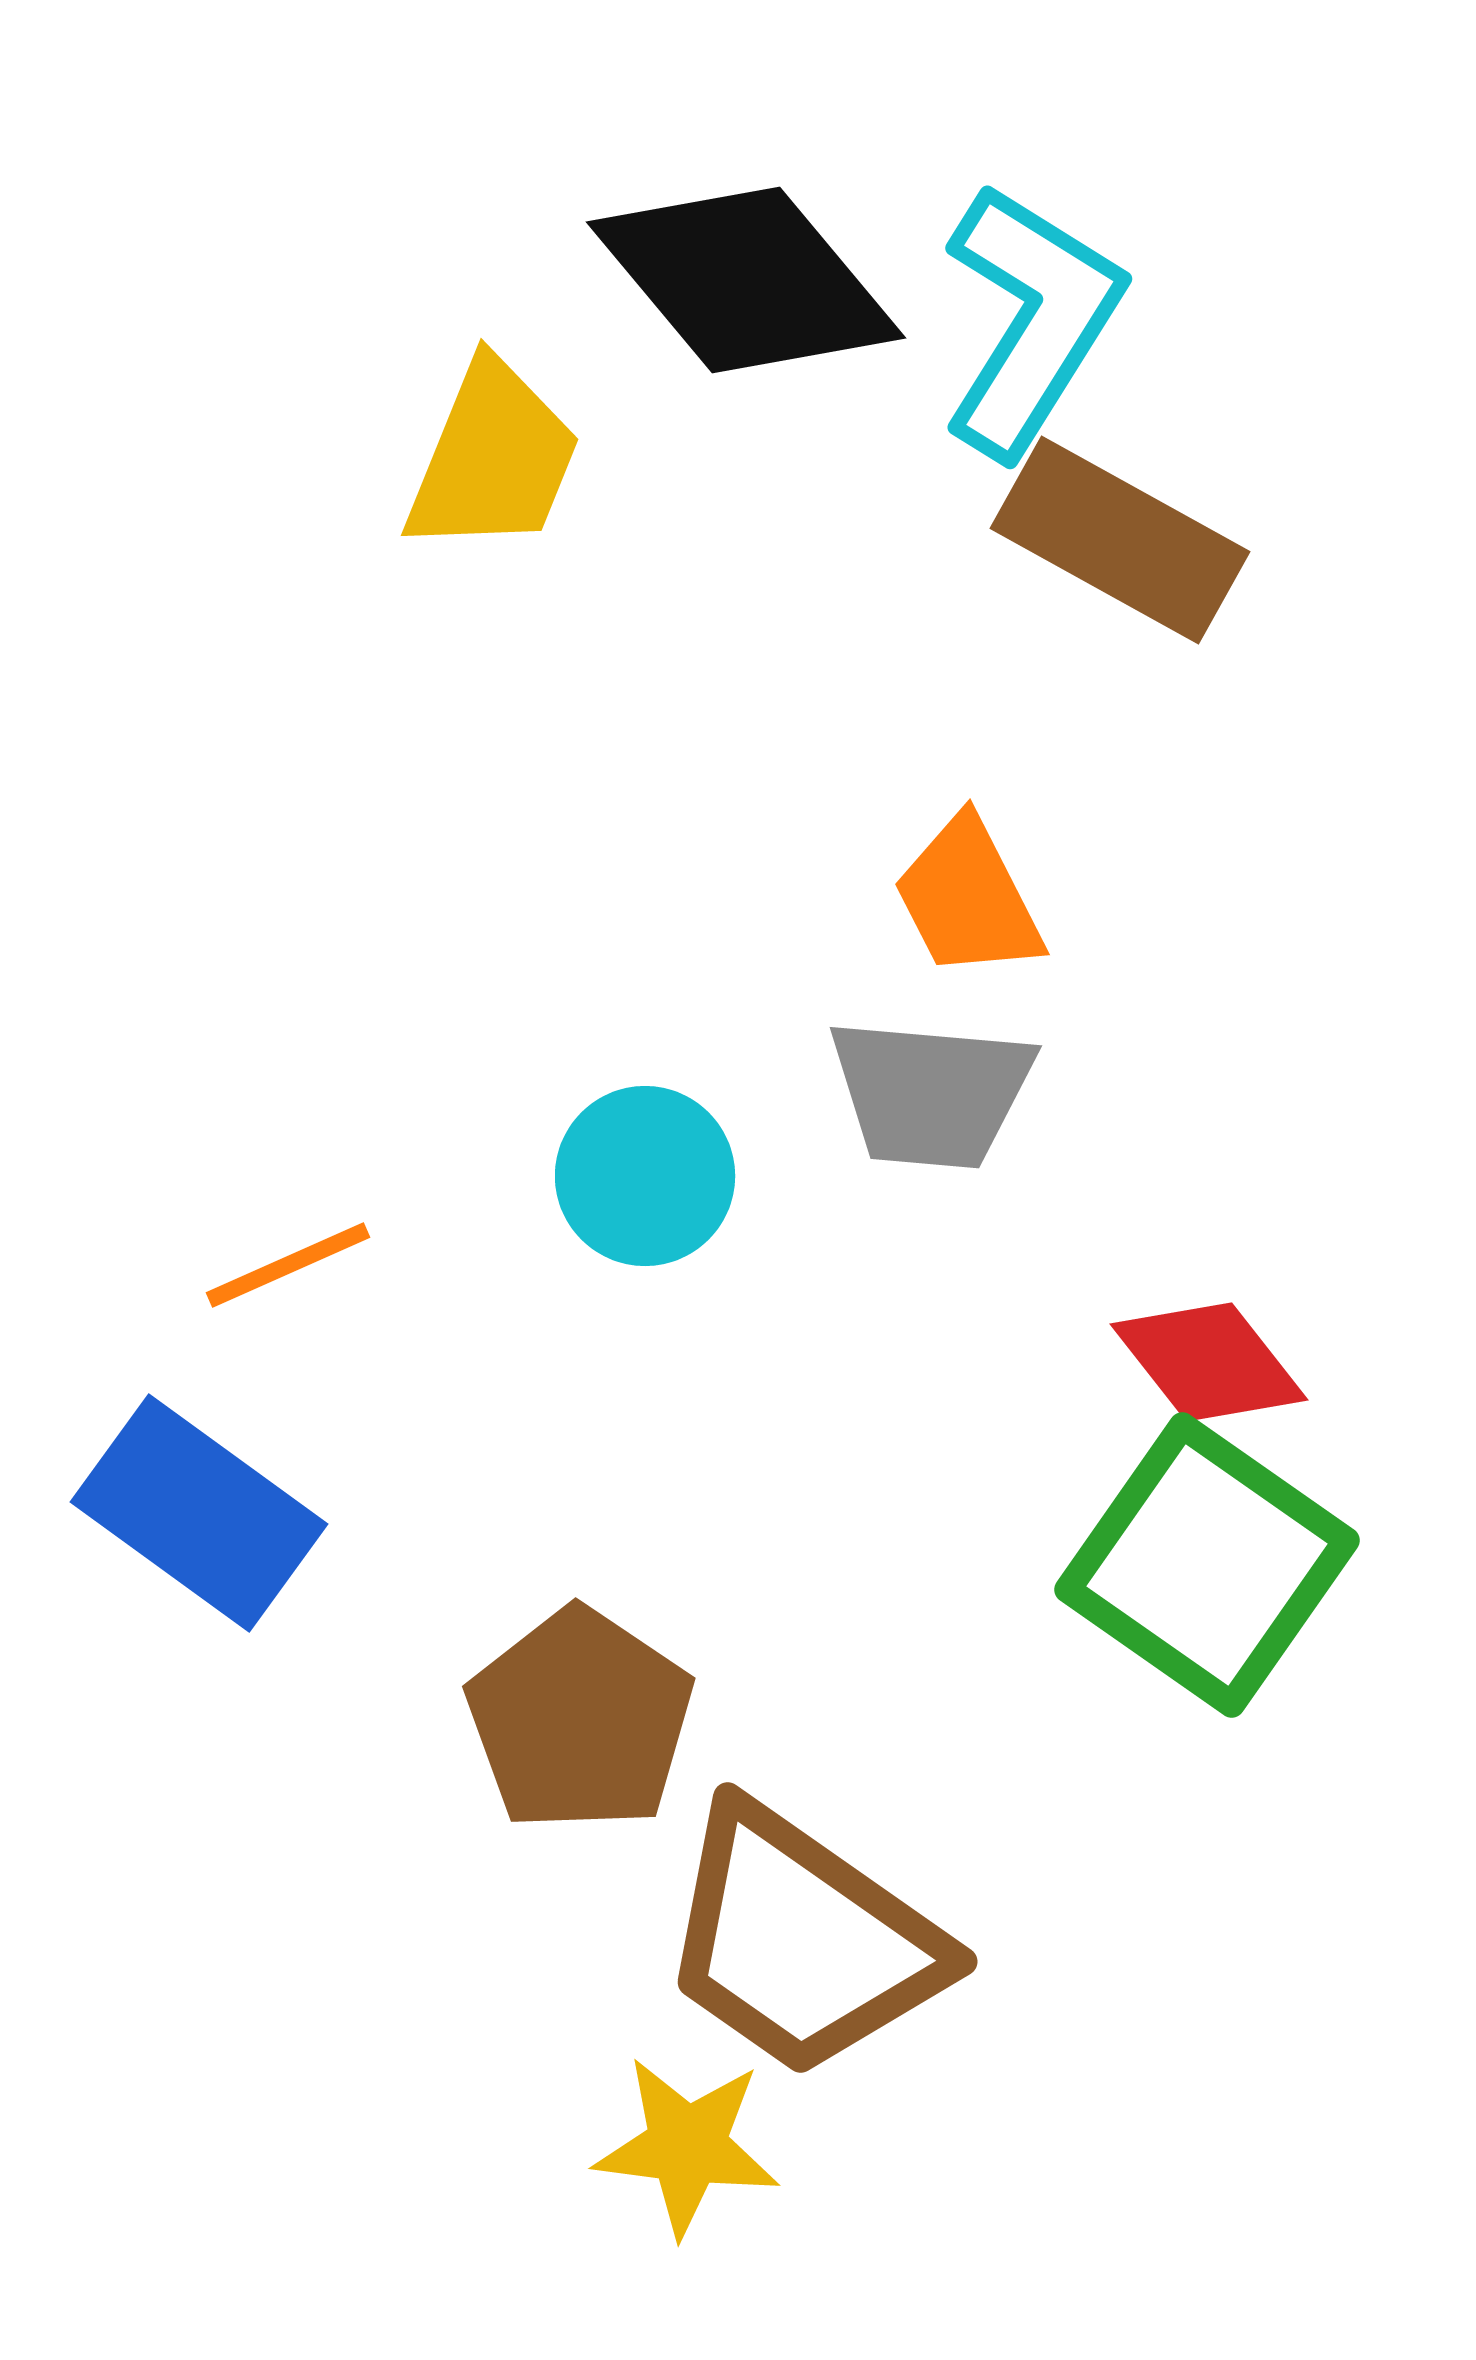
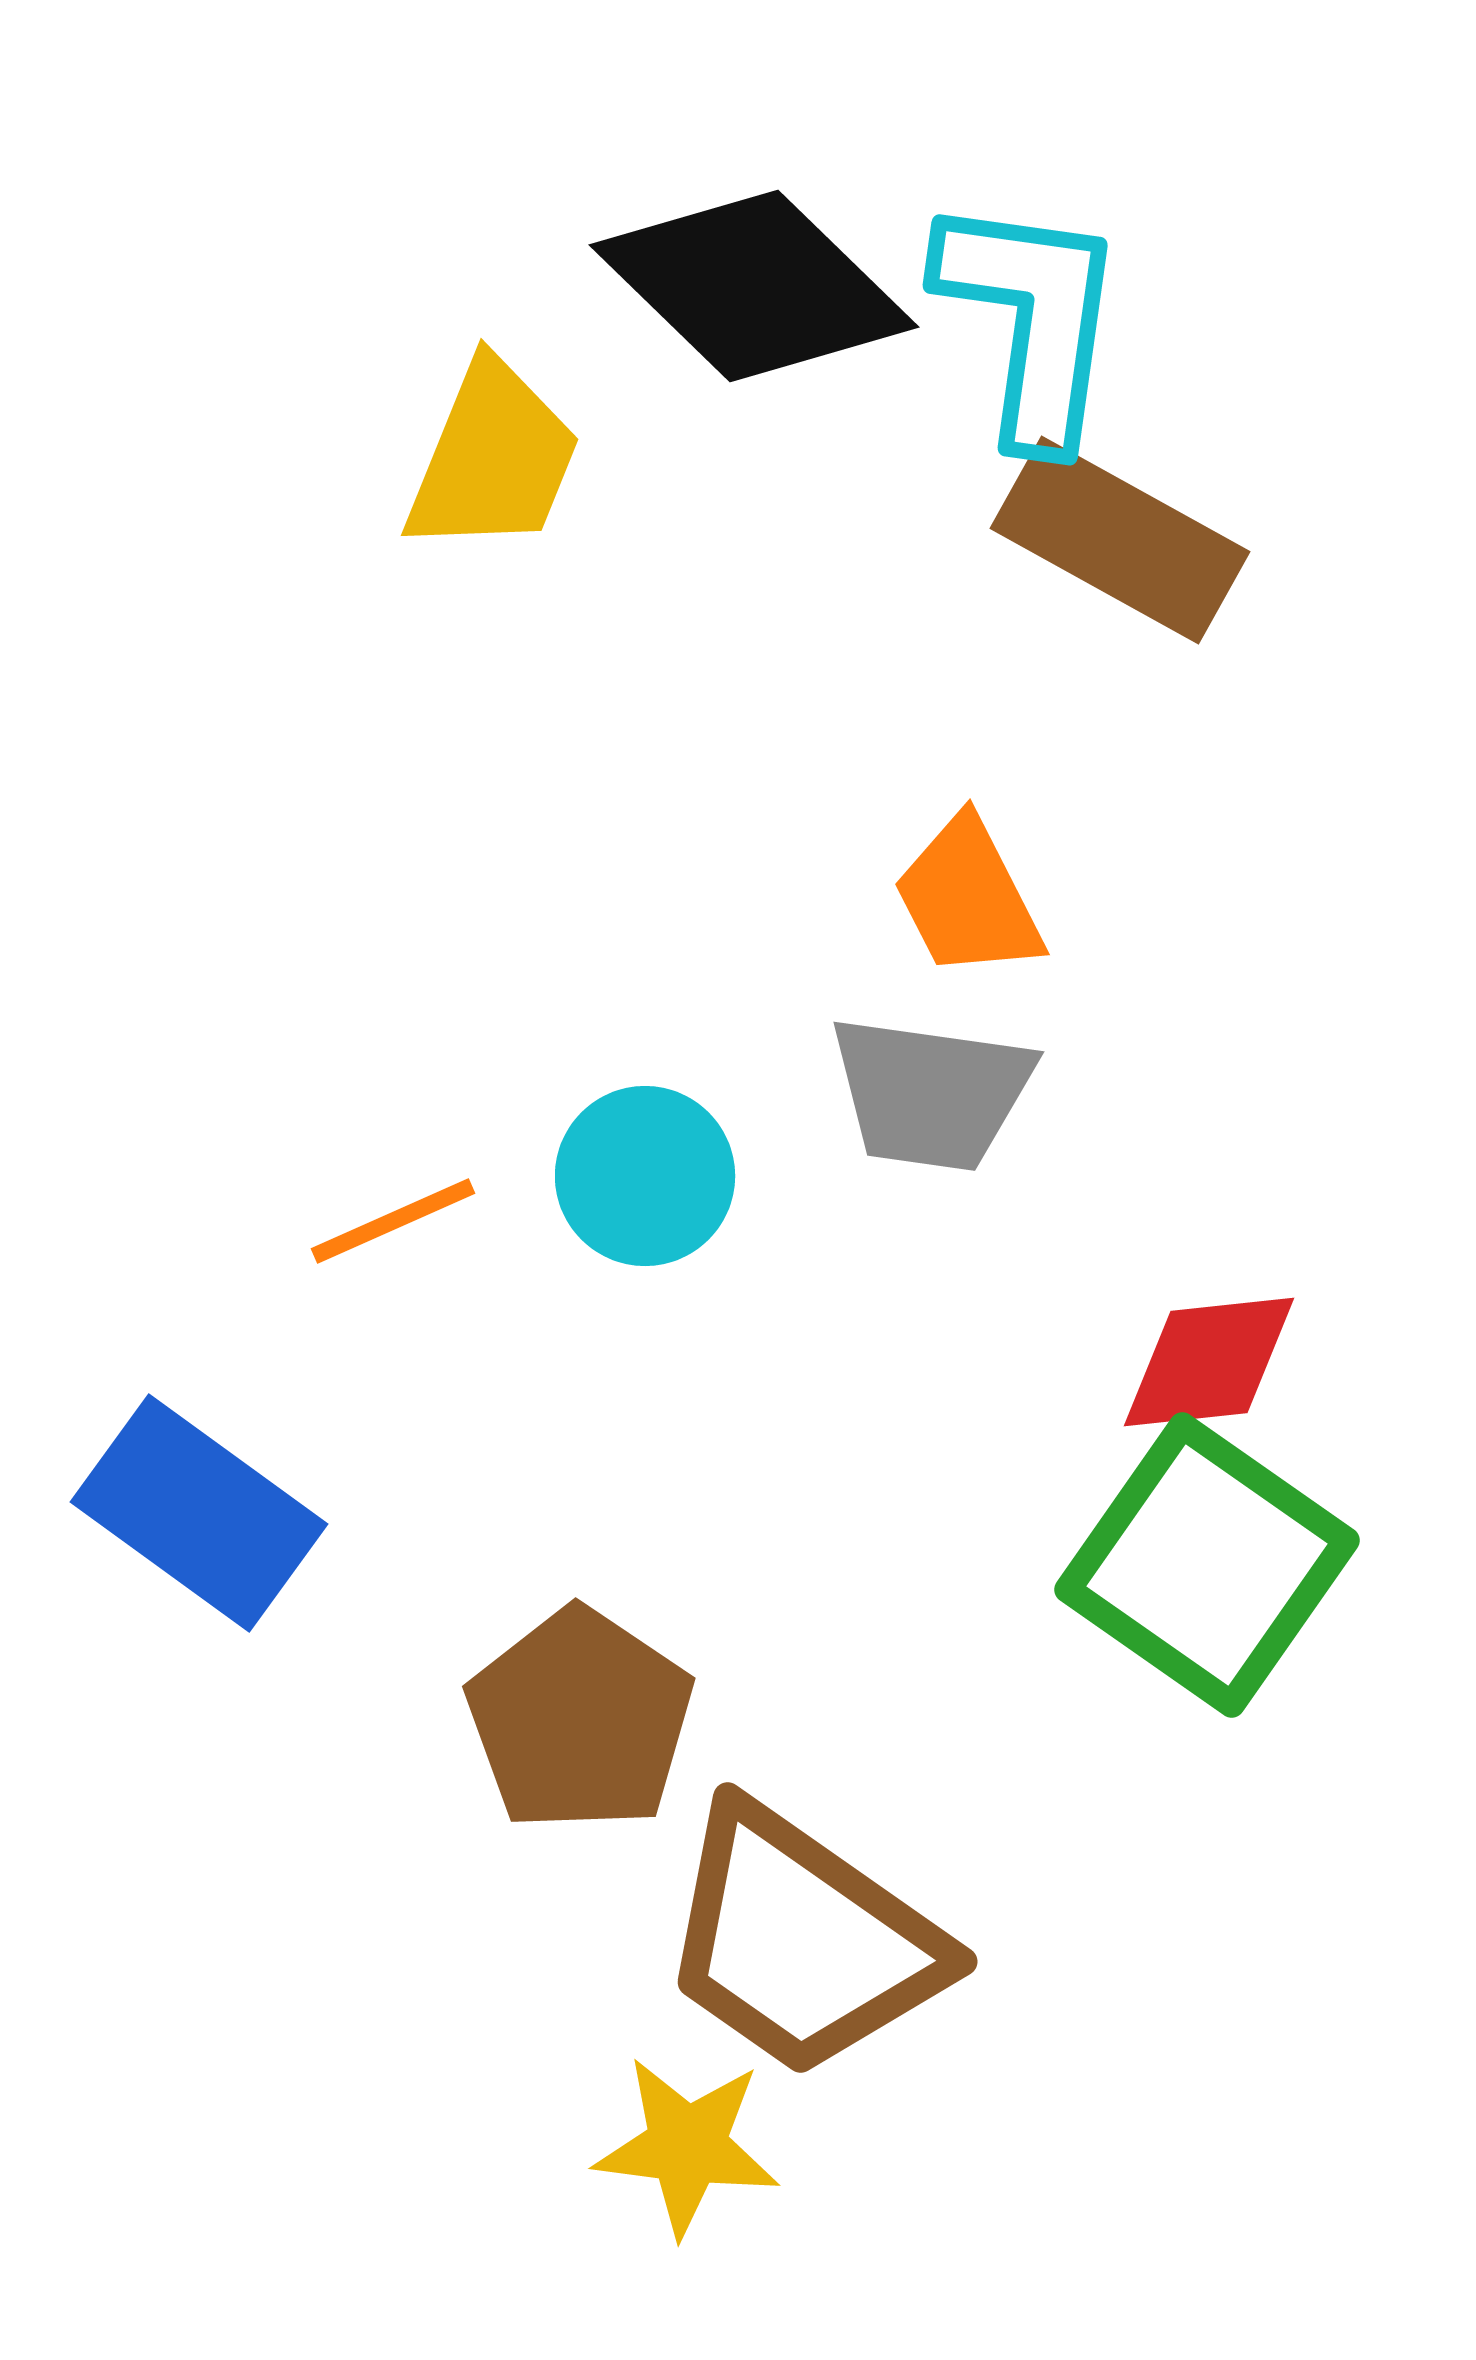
black diamond: moved 8 px right, 6 px down; rotated 6 degrees counterclockwise
cyan L-shape: rotated 24 degrees counterclockwise
gray trapezoid: rotated 3 degrees clockwise
orange line: moved 105 px right, 44 px up
red diamond: rotated 58 degrees counterclockwise
